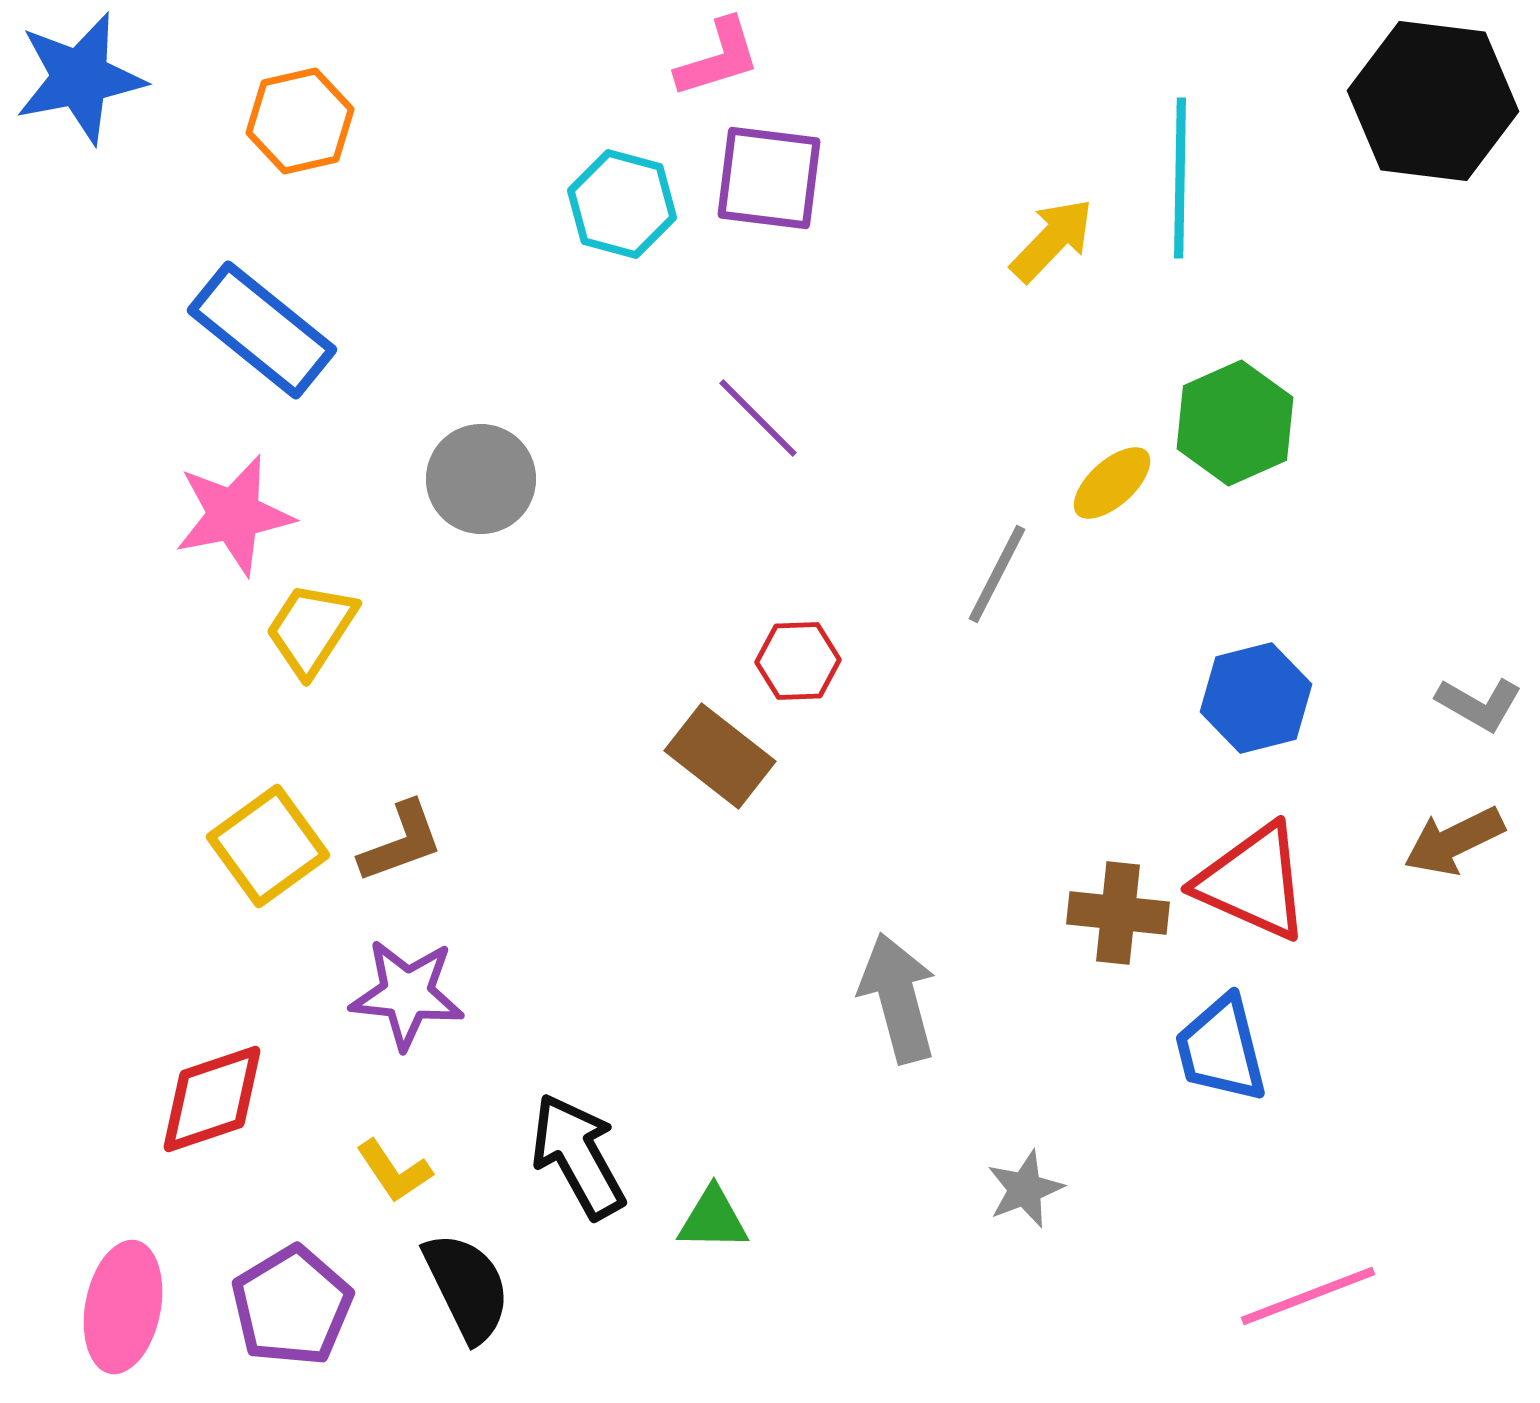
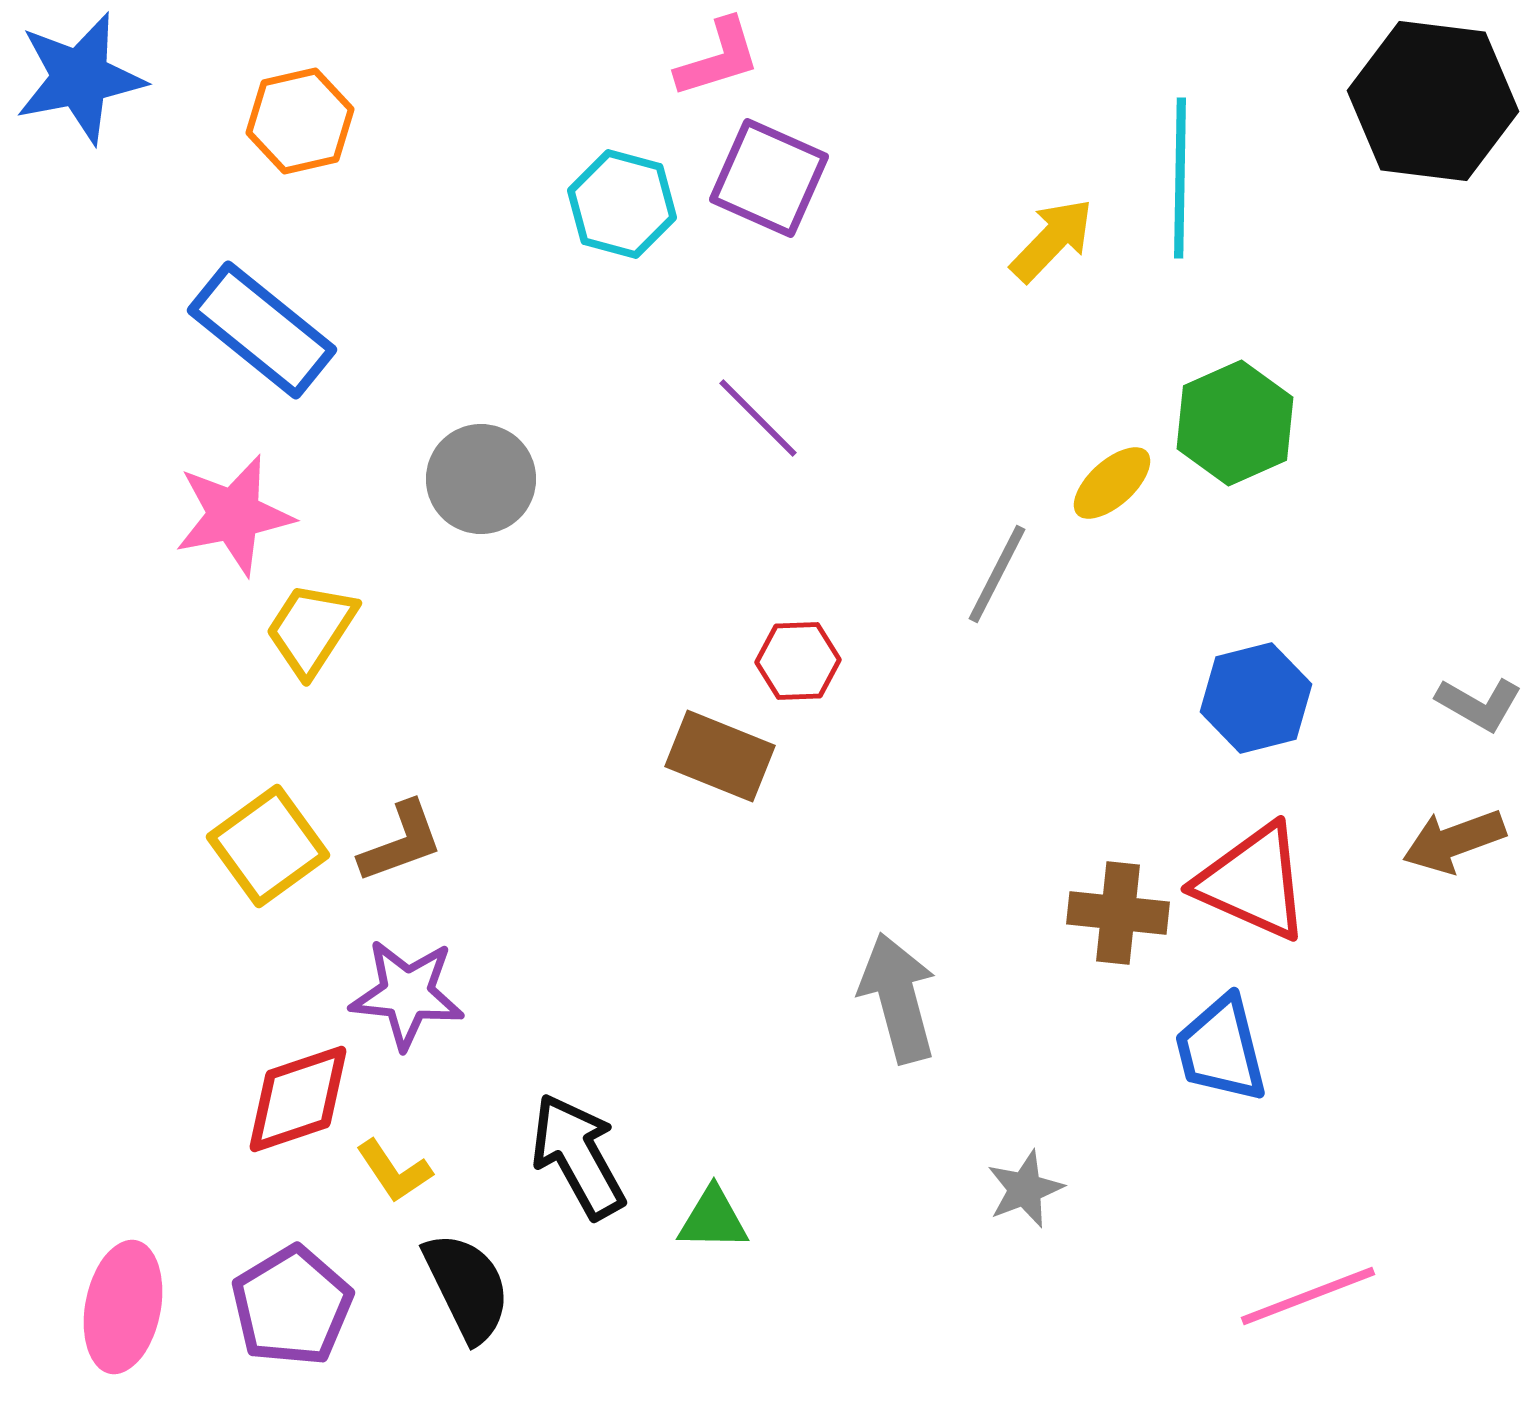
purple square: rotated 17 degrees clockwise
brown rectangle: rotated 16 degrees counterclockwise
brown arrow: rotated 6 degrees clockwise
red diamond: moved 86 px right
